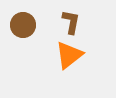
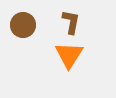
orange triangle: rotated 20 degrees counterclockwise
